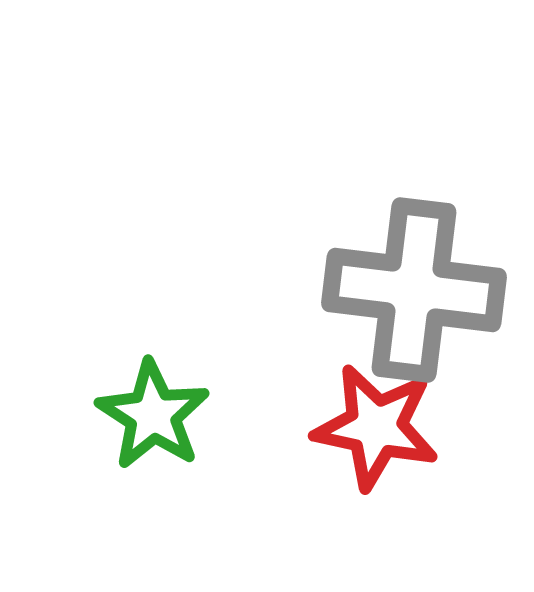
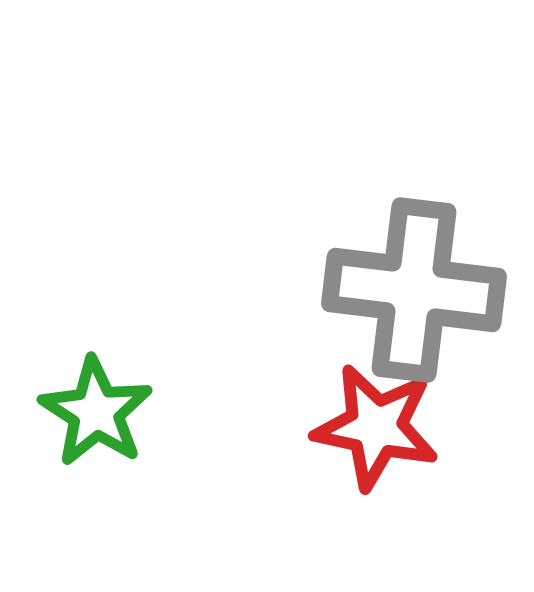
green star: moved 57 px left, 3 px up
